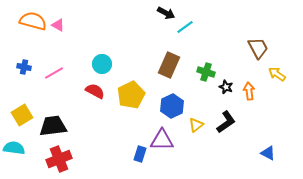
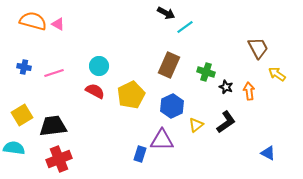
pink triangle: moved 1 px up
cyan circle: moved 3 px left, 2 px down
pink line: rotated 12 degrees clockwise
